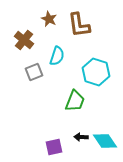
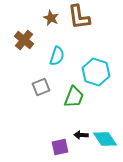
brown star: moved 2 px right, 1 px up
brown L-shape: moved 8 px up
gray square: moved 7 px right, 15 px down
green trapezoid: moved 1 px left, 4 px up
black arrow: moved 2 px up
cyan diamond: moved 2 px up
purple square: moved 6 px right
